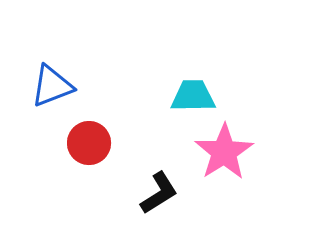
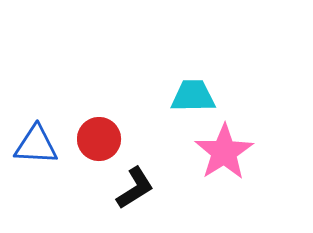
blue triangle: moved 16 px left, 59 px down; rotated 24 degrees clockwise
red circle: moved 10 px right, 4 px up
black L-shape: moved 24 px left, 5 px up
